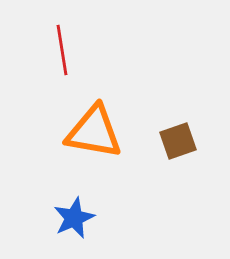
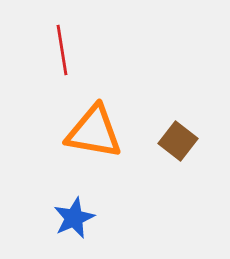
brown square: rotated 33 degrees counterclockwise
